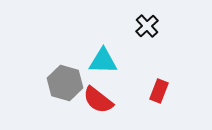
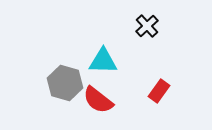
red rectangle: rotated 15 degrees clockwise
